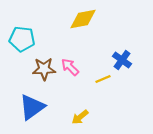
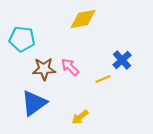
blue cross: rotated 12 degrees clockwise
blue triangle: moved 2 px right, 4 px up
